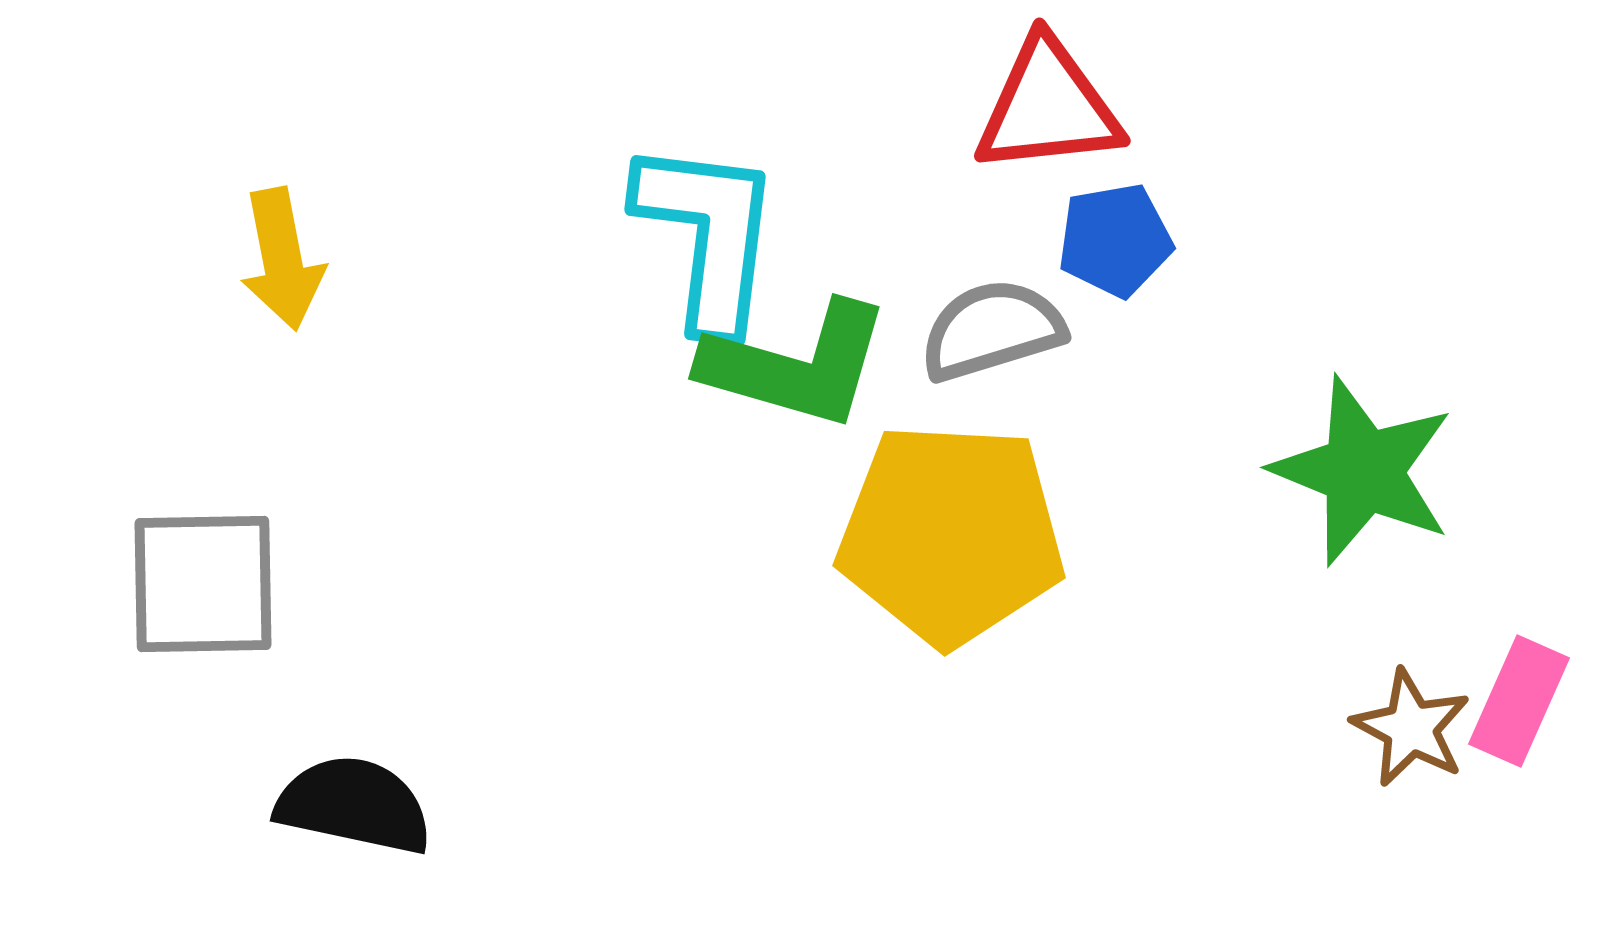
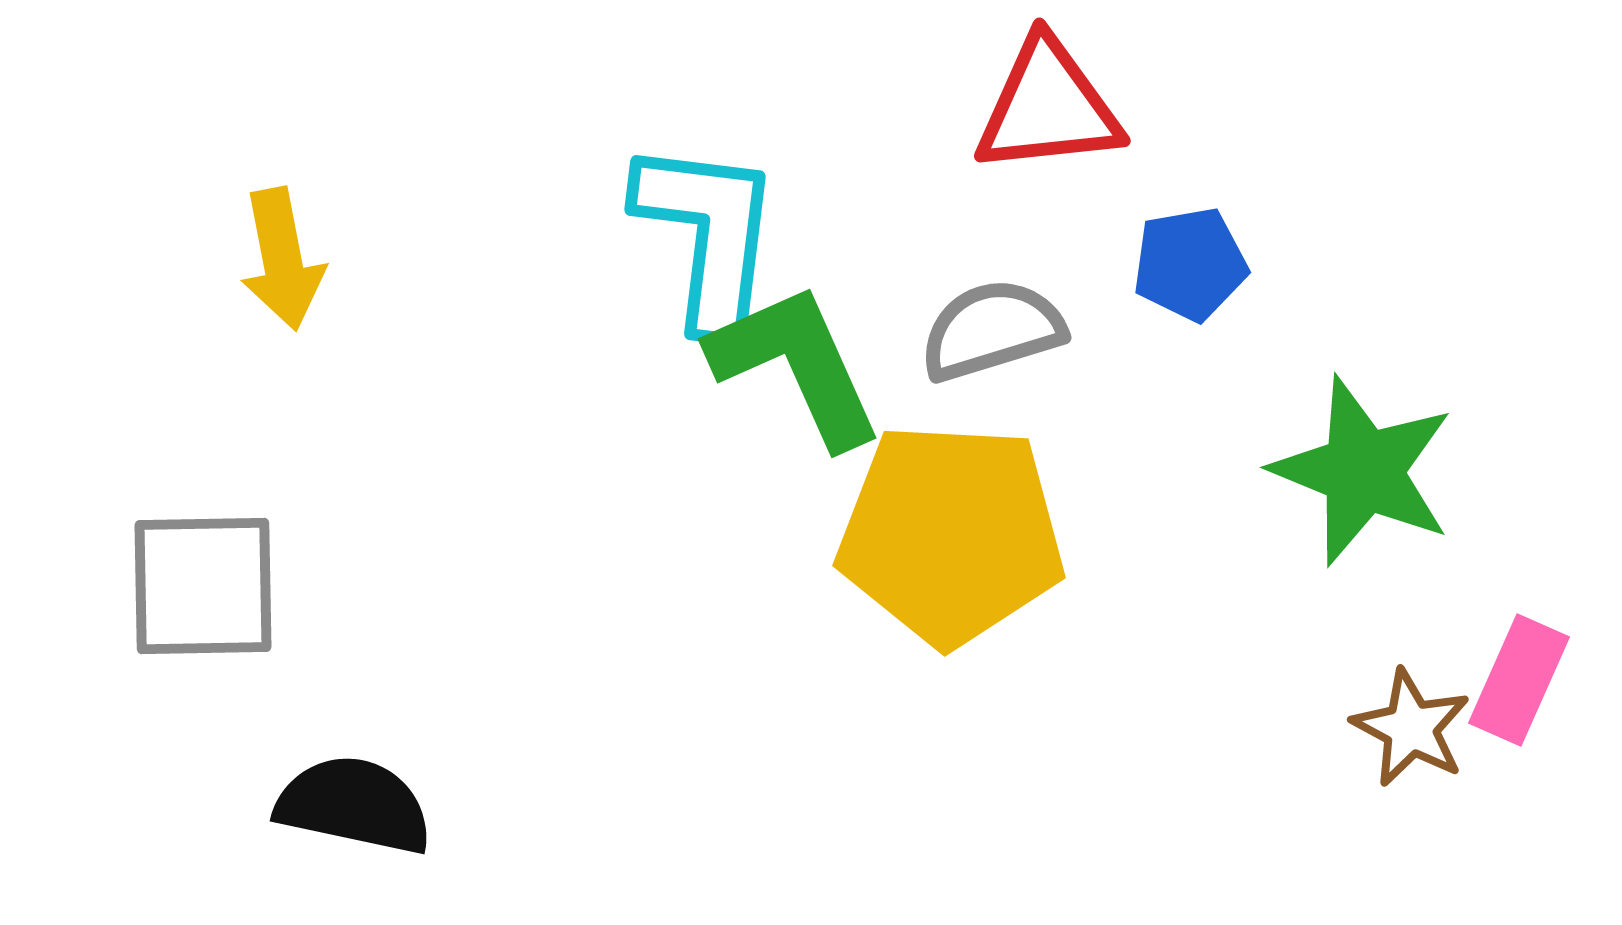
blue pentagon: moved 75 px right, 24 px down
green L-shape: rotated 130 degrees counterclockwise
gray square: moved 2 px down
pink rectangle: moved 21 px up
